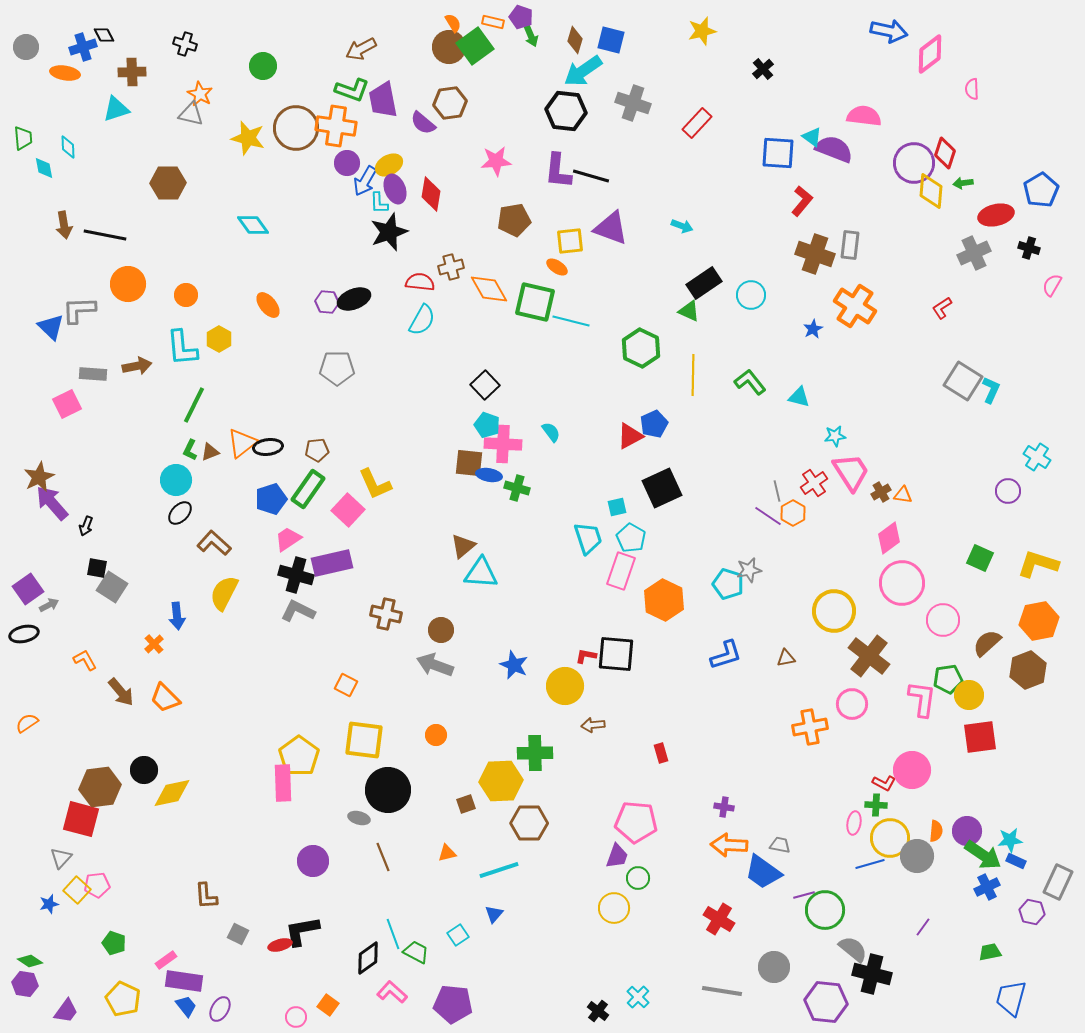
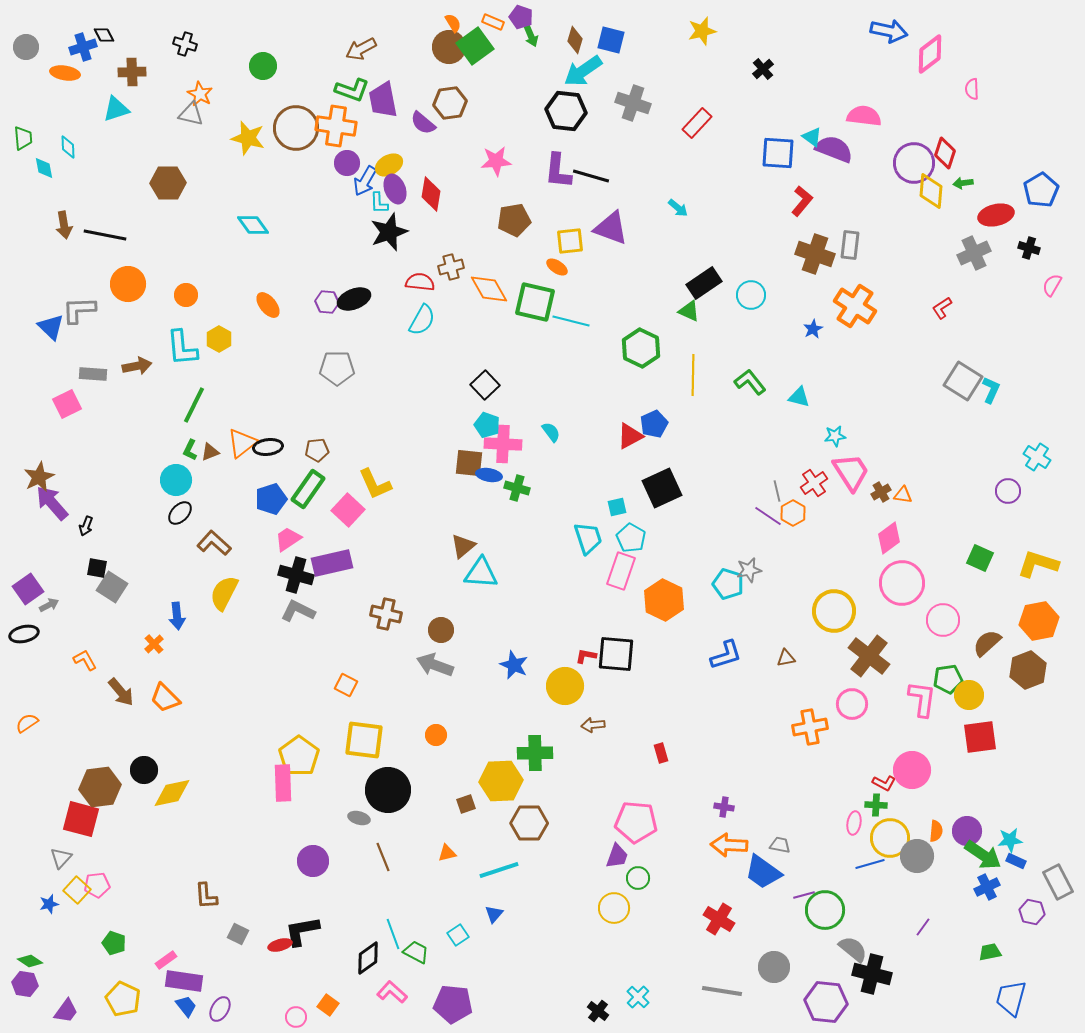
orange rectangle at (493, 22): rotated 10 degrees clockwise
cyan arrow at (682, 226): moved 4 px left, 18 px up; rotated 20 degrees clockwise
gray rectangle at (1058, 882): rotated 52 degrees counterclockwise
